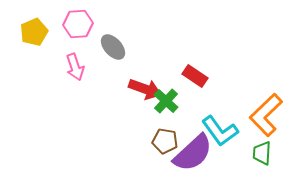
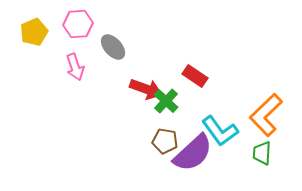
red arrow: moved 1 px right
